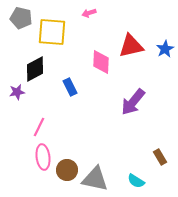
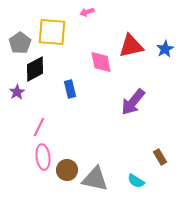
pink arrow: moved 2 px left, 1 px up
gray pentagon: moved 1 px left, 25 px down; rotated 25 degrees clockwise
pink diamond: rotated 15 degrees counterclockwise
blue rectangle: moved 2 px down; rotated 12 degrees clockwise
purple star: rotated 21 degrees counterclockwise
